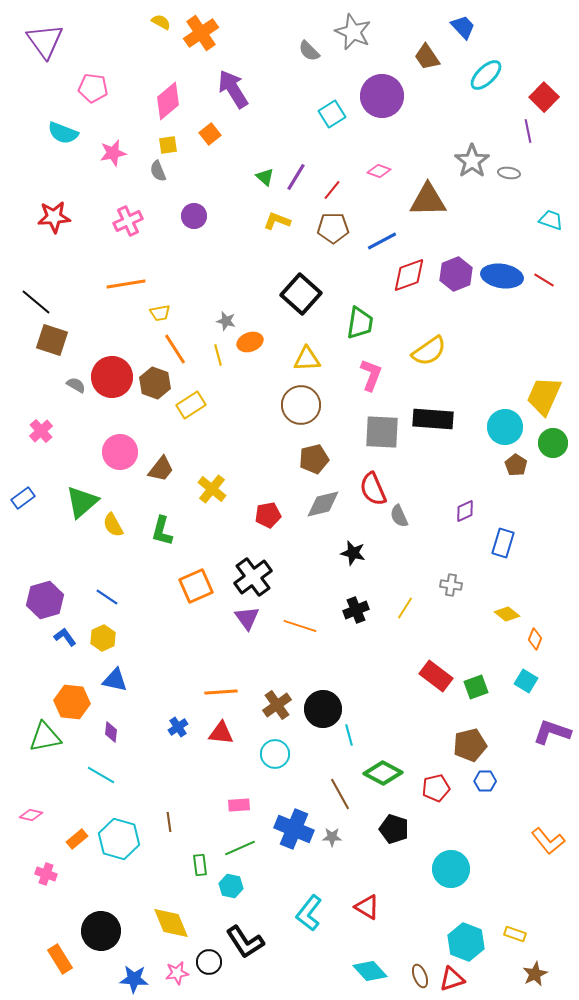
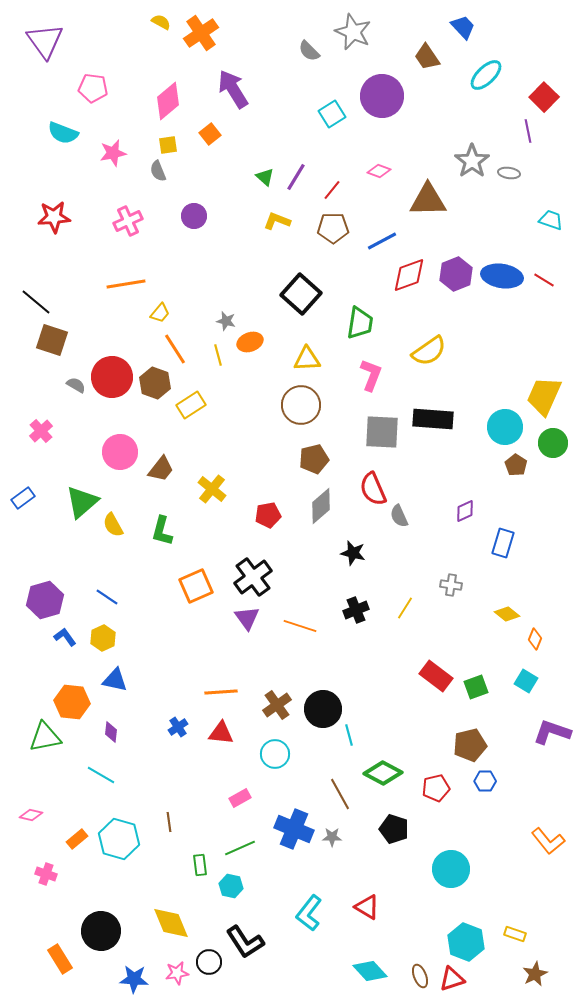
yellow trapezoid at (160, 313): rotated 40 degrees counterclockwise
gray diamond at (323, 504): moved 2 px left, 2 px down; rotated 27 degrees counterclockwise
pink rectangle at (239, 805): moved 1 px right, 7 px up; rotated 25 degrees counterclockwise
